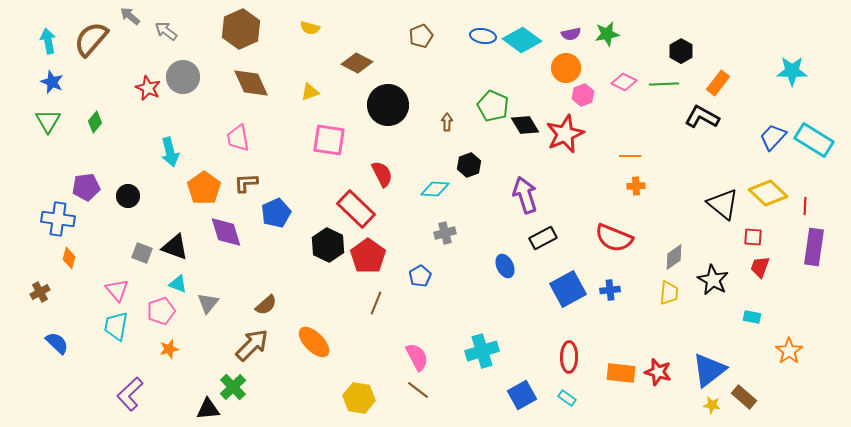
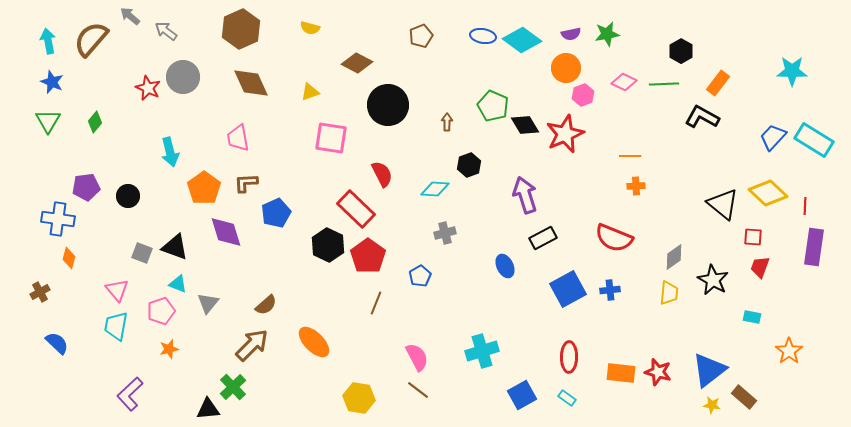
pink square at (329, 140): moved 2 px right, 2 px up
